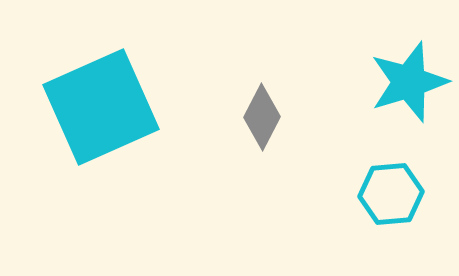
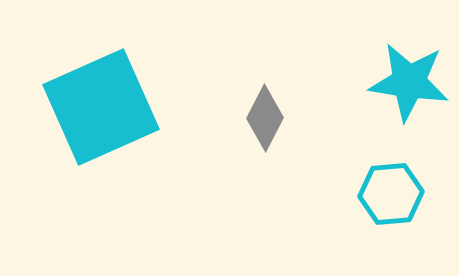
cyan star: rotated 26 degrees clockwise
gray diamond: moved 3 px right, 1 px down
